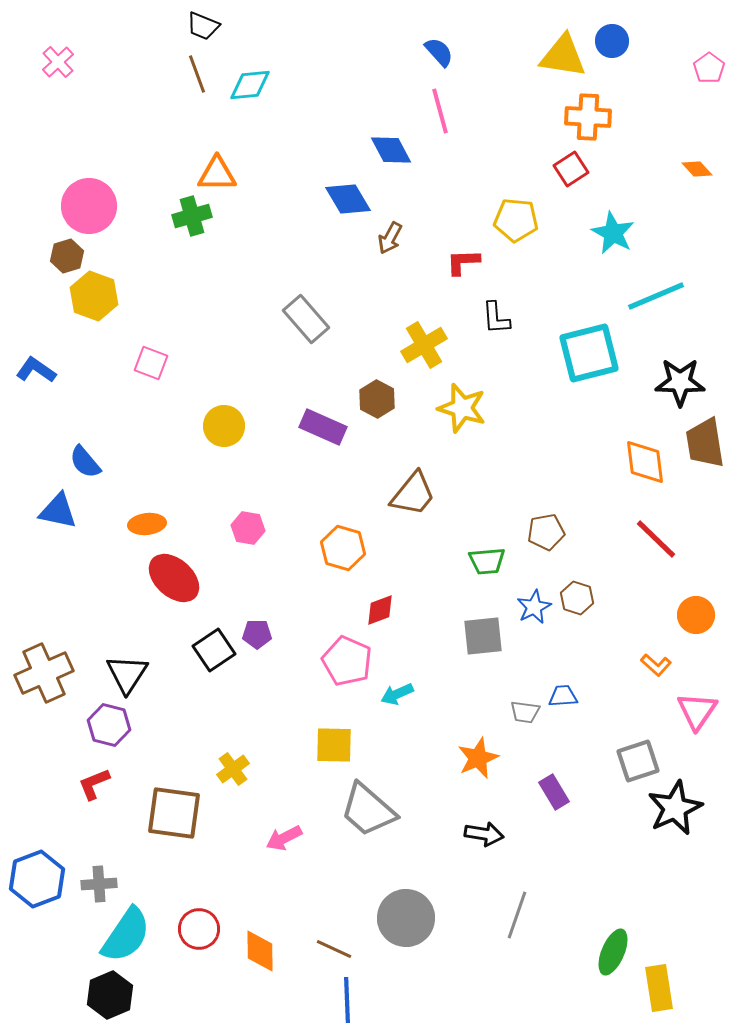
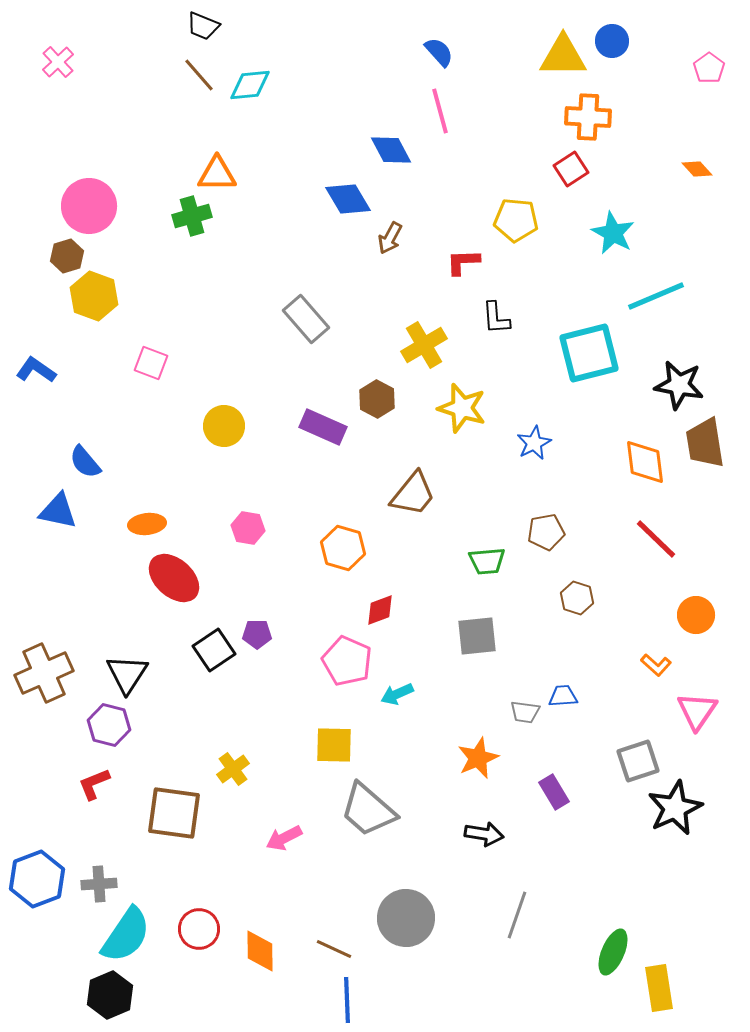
yellow triangle at (563, 56): rotated 9 degrees counterclockwise
brown line at (197, 74): moved 2 px right, 1 px down; rotated 21 degrees counterclockwise
black star at (680, 382): moved 1 px left, 3 px down; rotated 9 degrees clockwise
blue star at (534, 607): moved 164 px up
gray square at (483, 636): moved 6 px left
